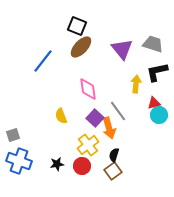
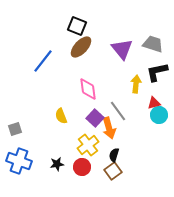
gray square: moved 2 px right, 6 px up
red circle: moved 1 px down
